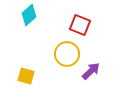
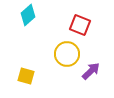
cyan diamond: moved 1 px left
